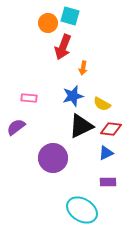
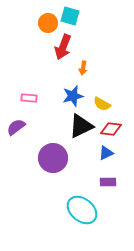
cyan ellipse: rotated 8 degrees clockwise
